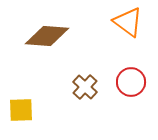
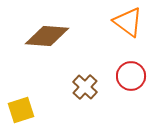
red circle: moved 6 px up
yellow square: rotated 16 degrees counterclockwise
